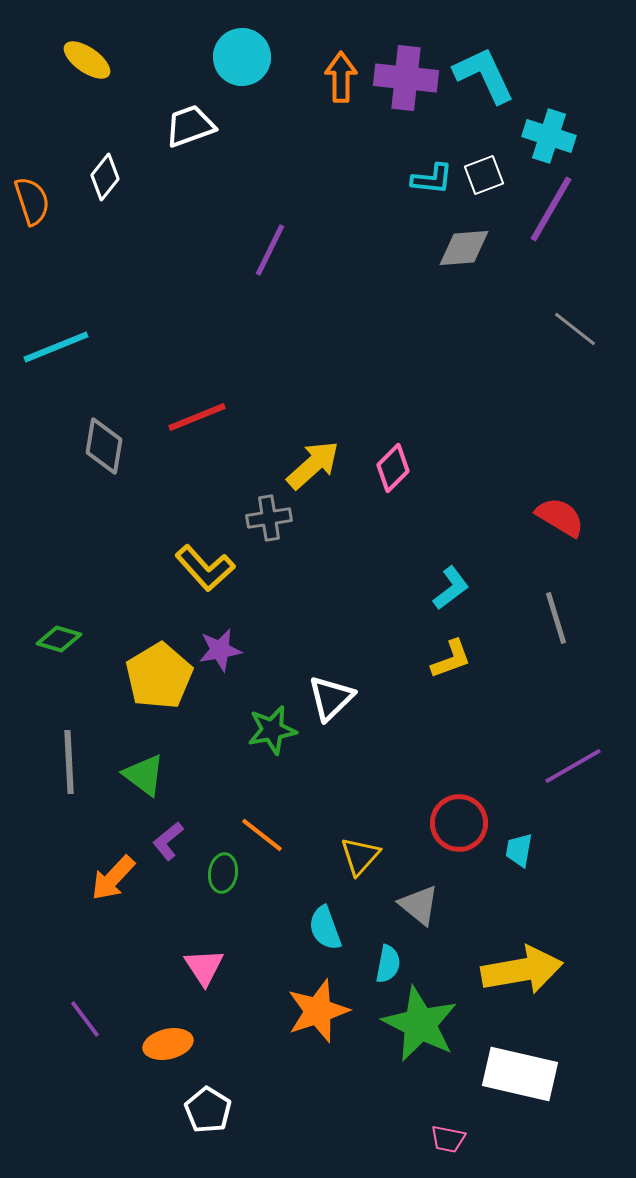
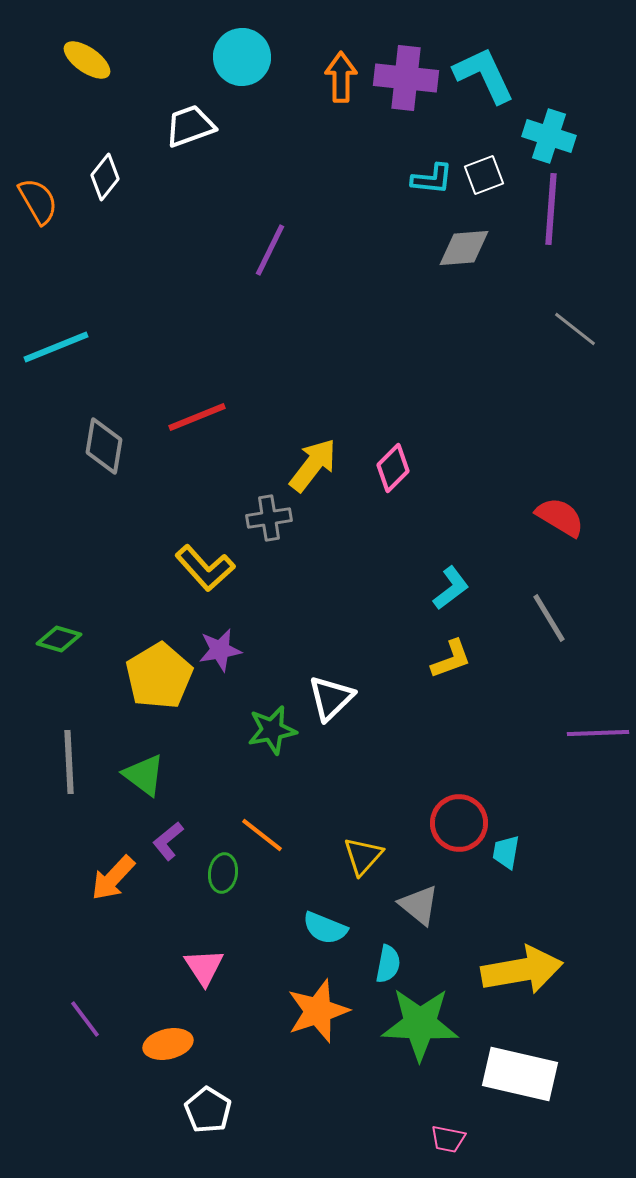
orange semicircle at (32, 201): moved 6 px right; rotated 12 degrees counterclockwise
purple line at (551, 209): rotated 26 degrees counterclockwise
yellow arrow at (313, 465): rotated 10 degrees counterclockwise
gray line at (556, 618): moved 7 px left; rotated 14 degrees counterclockwise
purple line at (573, 766): moved 25 px right, 33 px up; rotated 28 degrees clockwise
cyan trapezoid at (519, 850): moved 13 px left, 2 px down
yellow triangle at (360, 856): moved 3 px right
cyan semicircle at (325, 928): rotated 48 degrees counterclockwise
green star at (420, 1024): rotated 24 degrees counterclockwise
